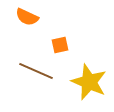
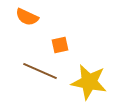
brown line: moved 4 px right
yellow star: rotated 12 degrees counterclockwise
